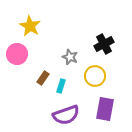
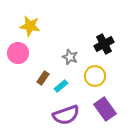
yellow star: rotated 20 degrees counterclockwise
pink circle: moved 1 px right, 1 px up
cyan rectangle: rotated 32 degrees clockwise
purple rectangle: rotated 45 degrees counterclockwise
